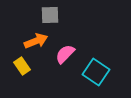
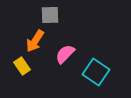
orange arrow: moved 1 px left; rotated 145 degrees clockwise
